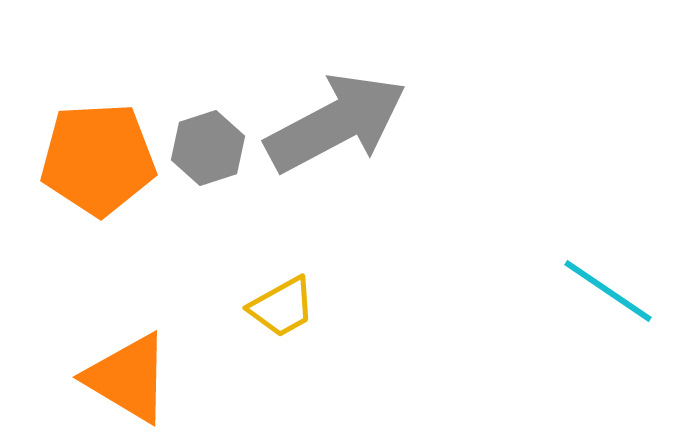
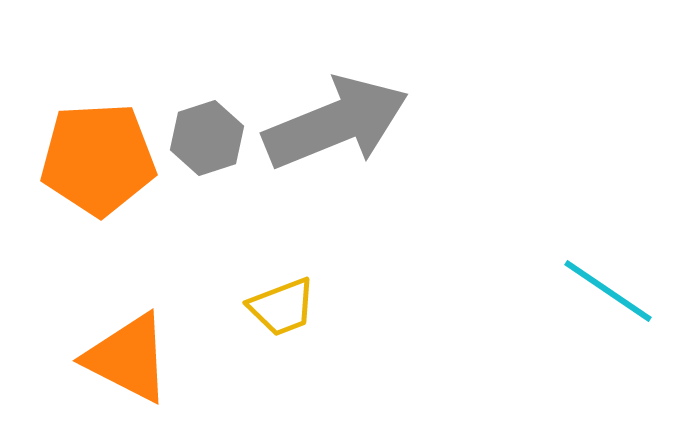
gray arrow: rotated 6 degrees clockwise
gray hexagon: moved 1 px left, 10 px up
yellow trapezoid: rotated 8 degrees clockwise
orange triangle: moved 20 px up; rotated 4 degrees counterclockwise
